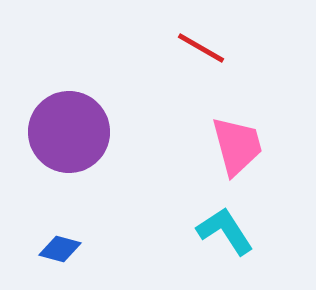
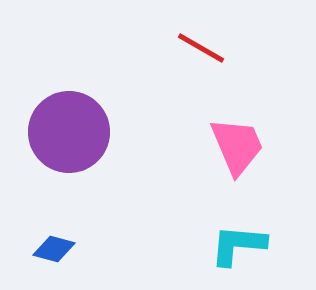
pink trapezoid: rotated 8 degrees counterclockwise
cyan L-shape: moved 13 px right, 14 px down; rotated 52 degrees counterclockwise
blue diamond: moved 6 px left
